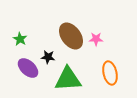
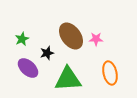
green star: moved 2 px right; rotated 16 degrees clockwise
black star: moved 1 px left, 4 px up; rotated 24 degrees counterclockwise
